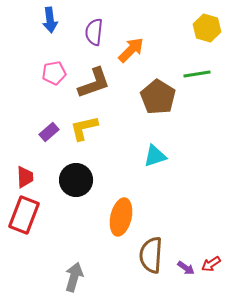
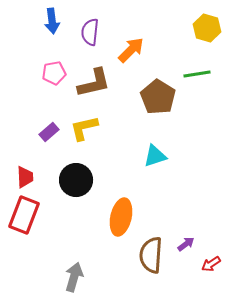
blue arrow: moved 2 px right, 1 px down
purple semicircle: moved 4 px left
brown L-shape: rotated 6 degrees clockwise
purple arrow: moved 24 px up; rotated 72 degrees counterclockwise
